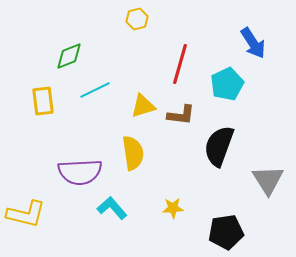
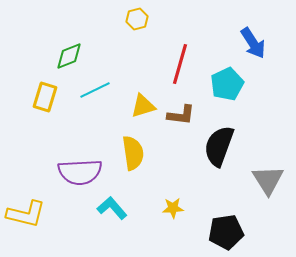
yellow rectangle: moved 2 px right, 4 px up; rotated 24 degrees clockwise
